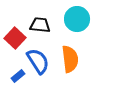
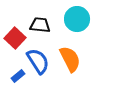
orange semicircle: rotated 20 degrees counterclockwise
